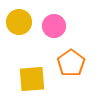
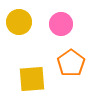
pink circle: moved 7 px right, 2 px up
